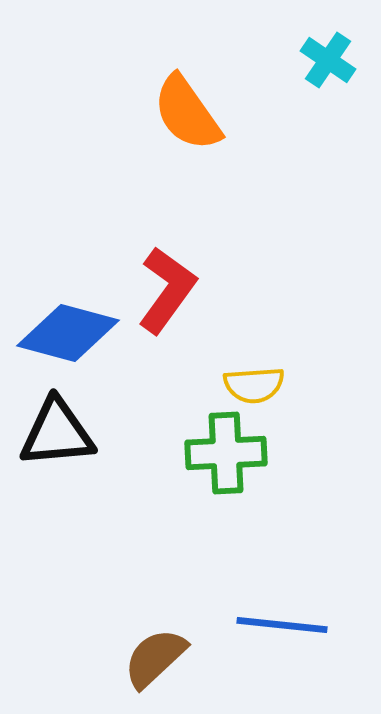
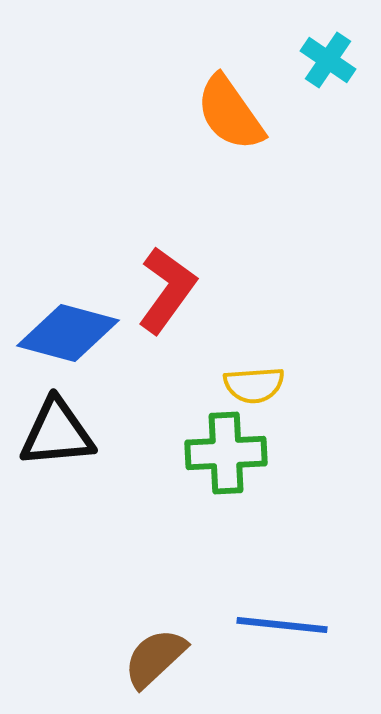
orange semicircle: moved 43 px right
